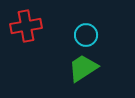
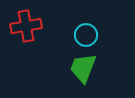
green trapezoid: rotated 36 degrees counterclockwise
